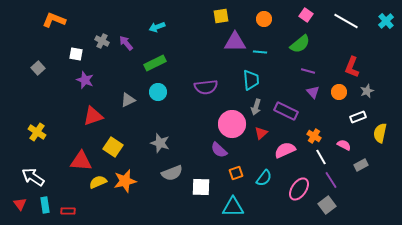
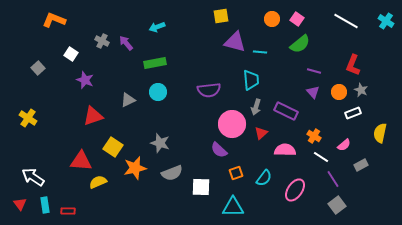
pink square at (306, 15): moved 9 px left, 4 px down
orange circle at (264, 19): moved 8 px right
cyan cross at (386, 21): rotated 14 degrees counterclockwise
purple triangle at (235, 42): rotated 15 degrees clockwise
white square at (76, 54): moved 5 px left; rotated 24 degrees clockwise
green rectangle at (155, 63): rotated 15 degrees clockwise
red L-shape at (352, 67): moved 1 px right, 2 px up
purple line at (308, 71): moved 6 px right
purple semicircle at (206, 87): moved 3 px right, 3 px down
gray star at (367, 91): moved 6 px left, 1 px up; rotated 24 degrees counterclockwise
white rectangle at (358, 117): moved 5 px left, 4 px up
yellow cross at (37, 132): moved 9 px left, 14 px up
pink semicircle at (344, 145): rotated 112 degrees clockwise
pink semicircle at (285, 150): rotated 25 degrees clockwise
white line at (321, 157): rotated 28 degrees counterclockwise
purple line at (331, 180): moved 2 px right, 1 px up
orange star at (125, 181): moved 10 px right, 13 px up
pink ellipse at (299, 189): moved 4 px left, 1 px down
gray square at (327, 205): moved 10 px right
